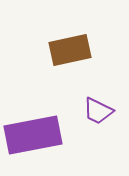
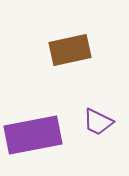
purple trapezoid: moved 11 px down
